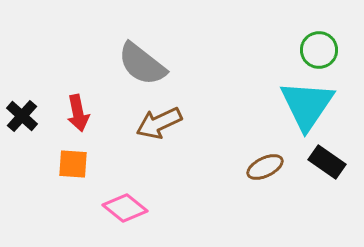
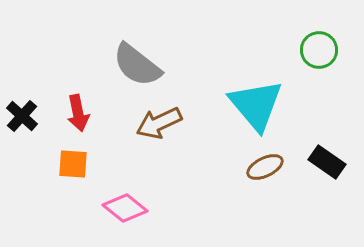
gray semicircle: moved 5 px left, 1 px down
cyan triangle: moved 51 px left; rotated 14 degrees counterclockwise
